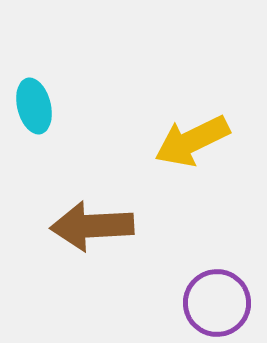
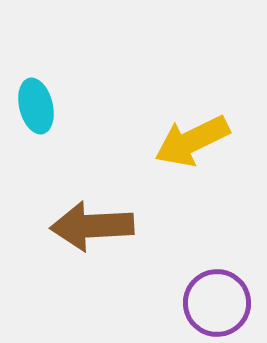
cyan ellipse: moved 2 px right
